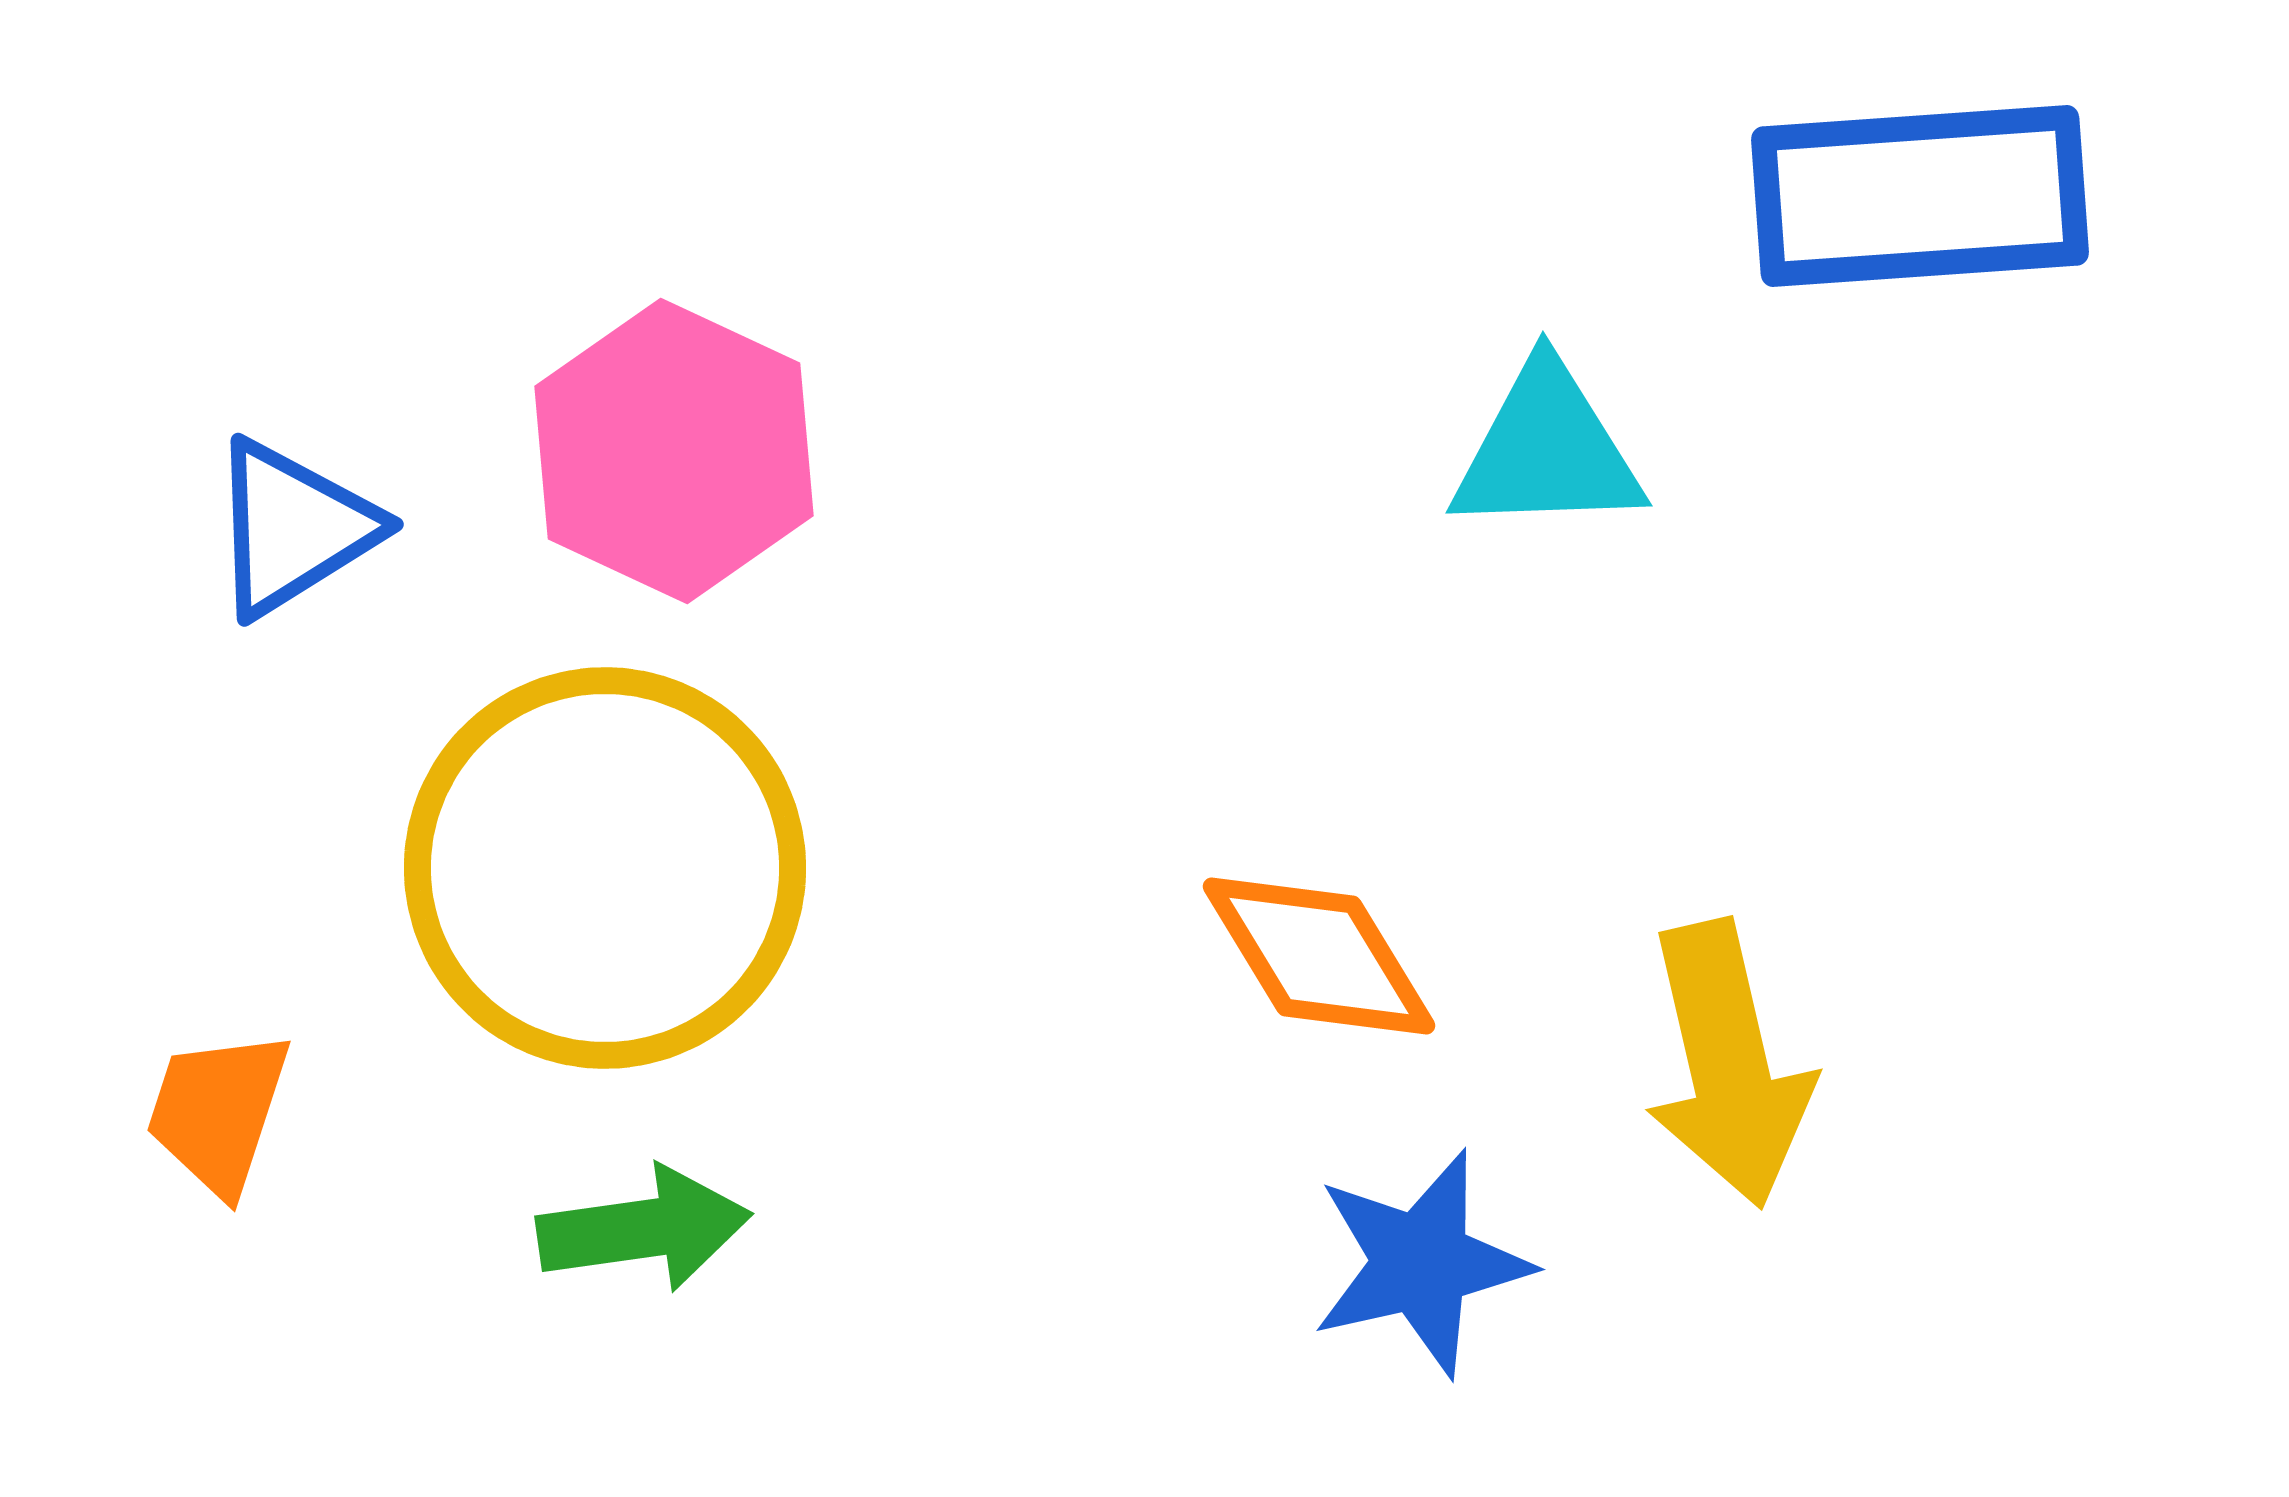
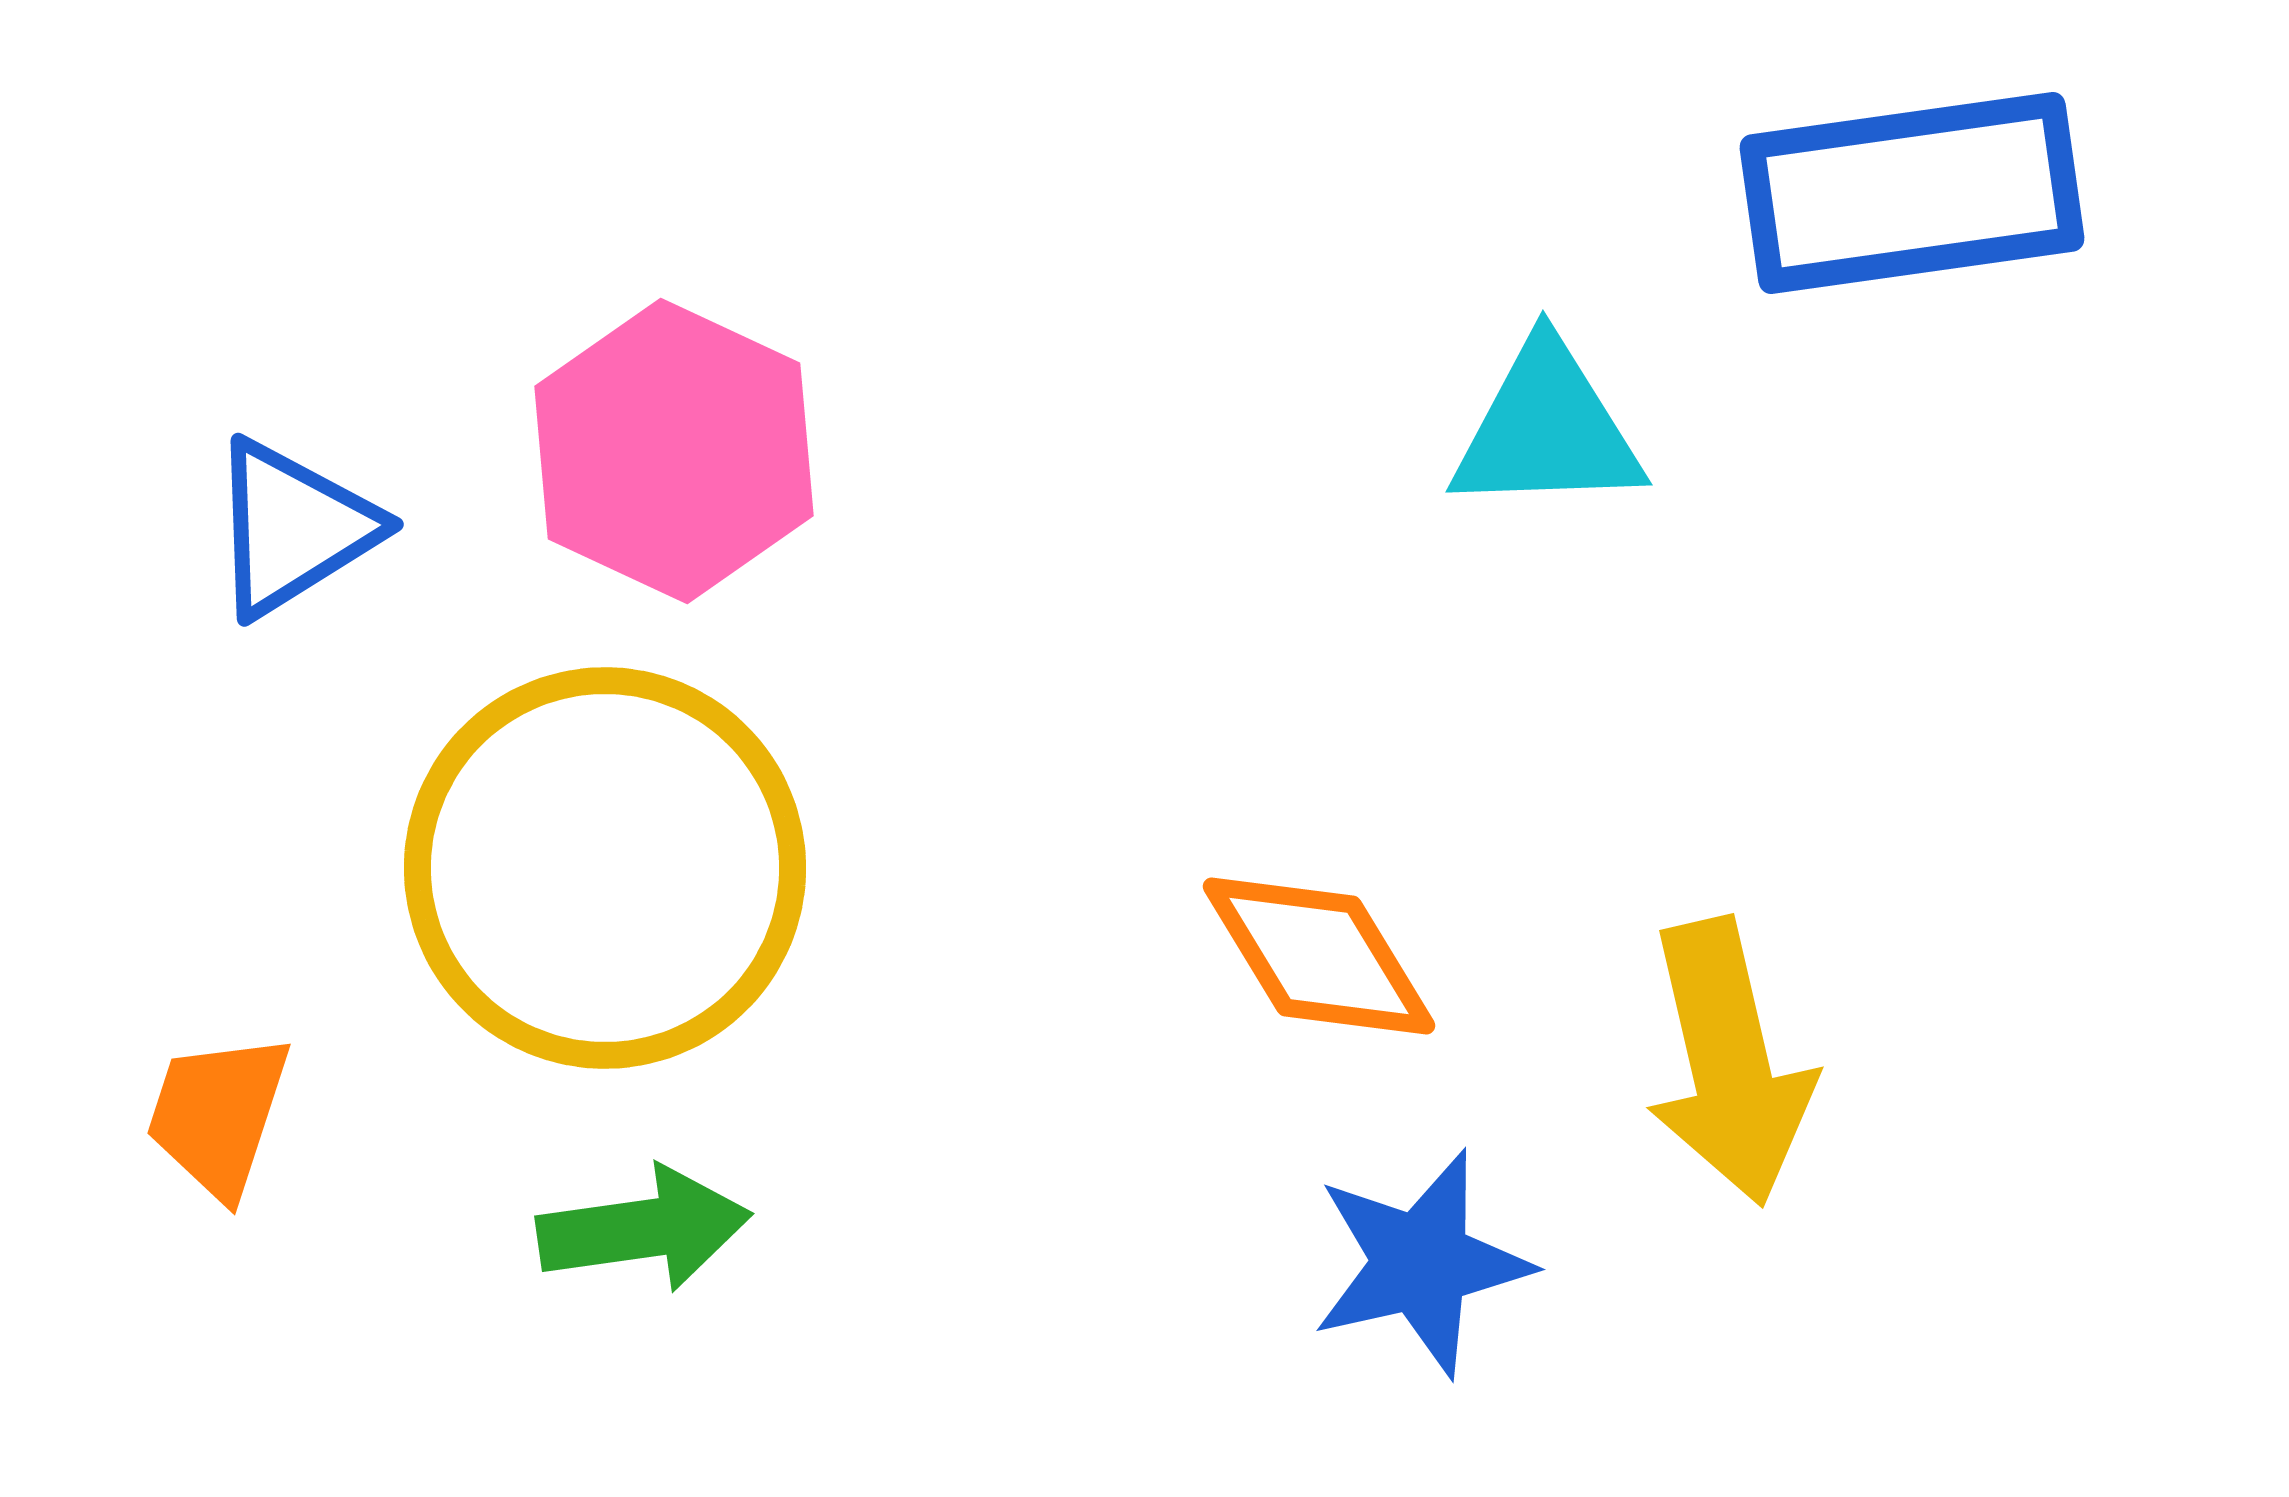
blue rectangle: moved 8 px left, 3 px up; rotated 4 degrees counterclockwise
cyan triangle: moved 21 px up
yellow arrow: moved 1 px right, 2 px up
orange trapezoid: moved 3 px down
